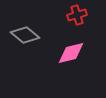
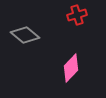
pink diamond: moved 15 px down; rotated 32 degrees counterclockwise
